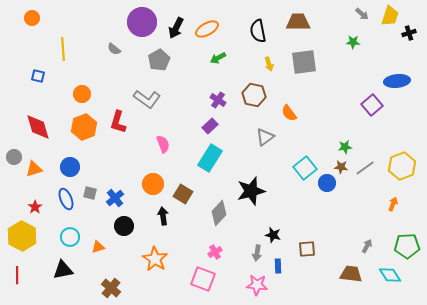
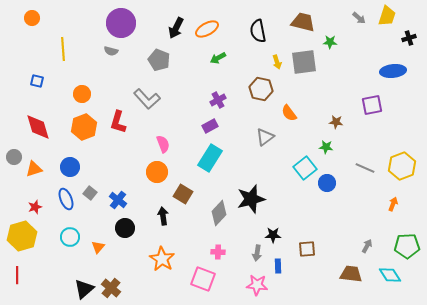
gray arrow at (362, 14): moved 3 px left, 4 px down
yellow trapezoid at (390, 16): moved 3 px left
purple circle at (142, 22): moved 21 px left, 1 px down
brown trapezoid at (298, 22): moved 5 px right; rotated 15 degrees clockwise
black cross at (409, 33): moved 5 px down
green star at (353, 42): moved 23 px left
gray semicircle at (114, 49): moved 3 px left, 2 px down; rotated 24 degrees counterclockwise
gray pentagon at (159, 60): rotated 20 degrees counterclockwise
yellow arrow at (269, 64): moved 8 px right, 2 px up
blue square at (38, 76): moved 1 px left, 5 px down
blue ellipse at (397, 81): moved 4 px left, 10 px up
brown hexagon at (254, 95): moved 7 px right, 6 px up
gray L-shape at (147, 99): rotated 12 degrees clockwise
purple cross at (218, 100): rotated 28 degrees clockwise
purple square at (372, 105): rotated 30 degrees clockwise
purple rectangle at (210, 126): rotated 14 degrees clockwise
green star at (345, 147): moved 19 px left; rotated 16 degrees clockwise
brown star at (341, 167): moved 5 px left, 45 px up
gray line at (365, 168): rotated 60 degrees clockwise
orange circle at (153, 184): moved 4 px right, 12 px up
black star at (251, 191): moved 8 px down
gray square at (90, 193): rotated 24 degrees clockwise
blue cross at (115, 198): moved 3 px right, 2 px down; rotated 12 degrees counterclockwise
red star at (35, 207): rotated 16 degrees clockwise
black circle at (124, 226): moved 1 px right, 2 px down
black star at (273, 235): rotated 14 degrees counterclockwise
yellow hexagon at (22, 236): rotated 16 degrees clockwise
orange triangle at (98, 247): rotated 32 degrees counterclockwise
pink cross at (215, 252): moved 3 px right; rotated 32 degrees clockwise
orange star at (155, 259): moved 7 px right
black triangle at (63, 270): moved 21 px right, 19 px down; rotated 30 degrees counterclockwise
